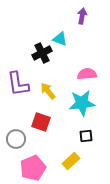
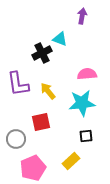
red square: rotated 30 degrees counterclockwise
